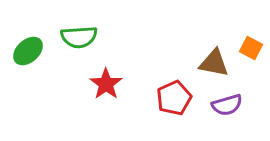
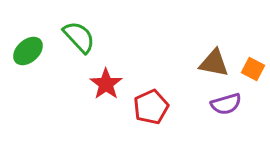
green semicircle: rotated 129 degrees counterclockwise
orange square: moved 2 px right, 21 px down
red pentagon: moved 23 px left, 9 px down
purple semicircle: moved 1 px left, 1 px up
